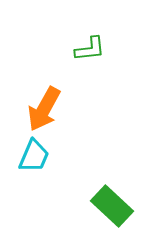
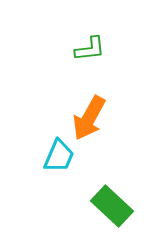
orange arrow: moved 45 px right, 9 px down
cyan trapezoid: moved 25 px right
